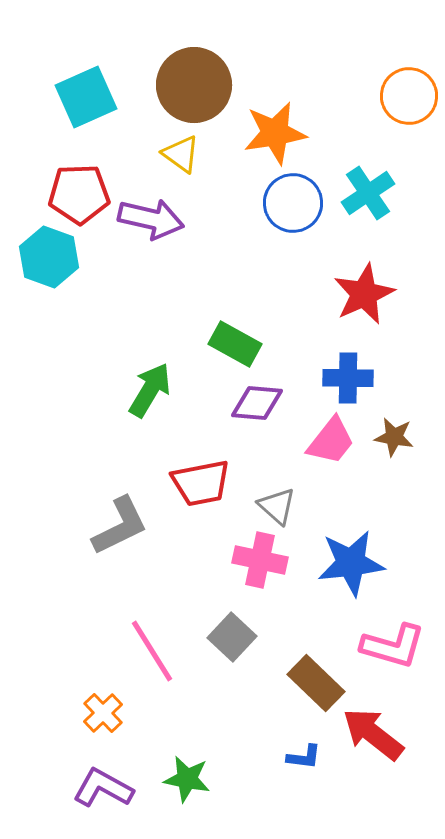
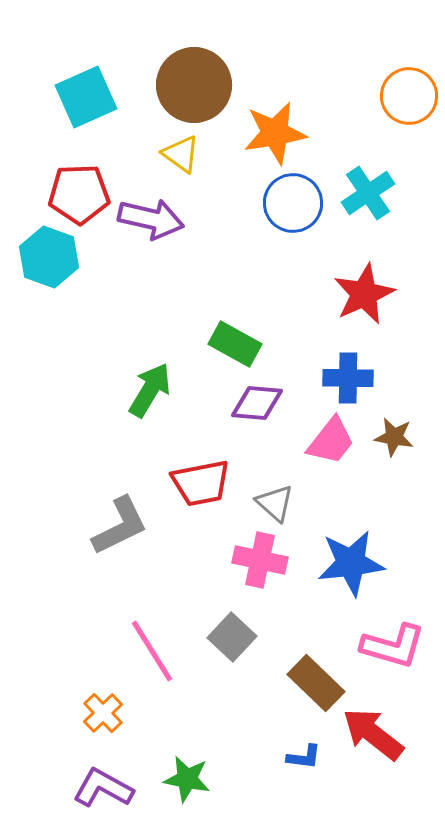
gray triangle: moved 2 px left, 3 px up
